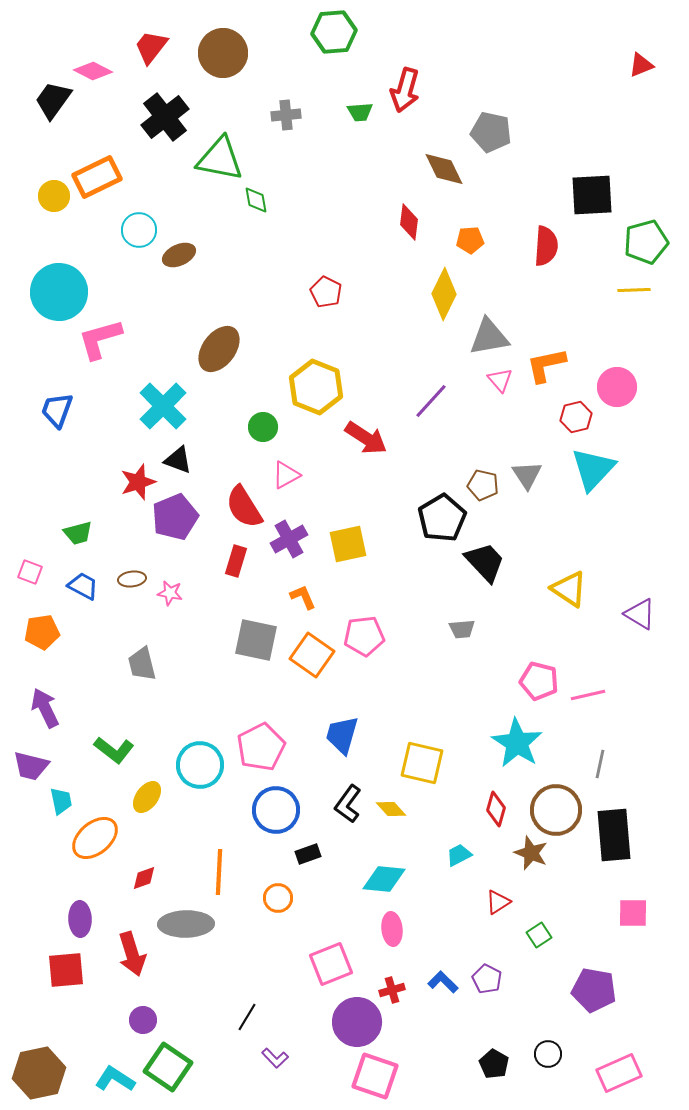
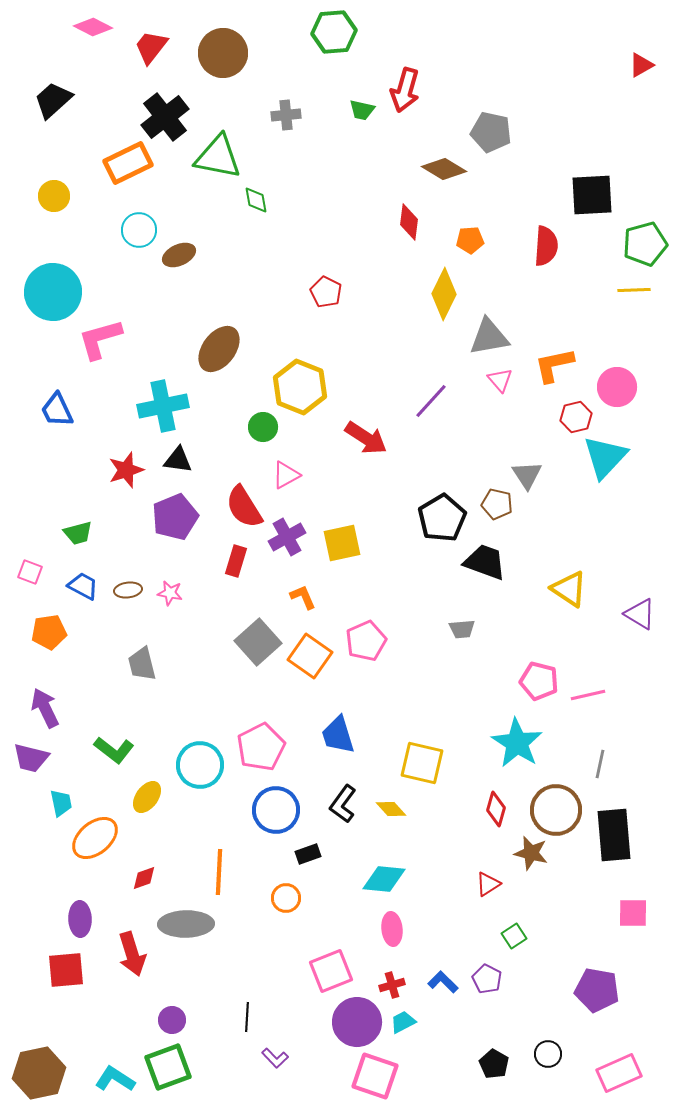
red triangle at (641, 65): rotated 8 degrees counterclockwise
pink diamond at (93, 71): moved 44 px up
black trapezoid at (53, 100): rotated 12 degrees clockwise
green trapezoid at (360, 112): moved 2 px right, 2 px up; rotated 16 degrees clockwise
green triangle at (220, 159): moved 2 px left, 2 px up
brown diamond at (444, 169): rotated 33 degrees counterclockwise
orange rectangle at (97, 177): moved 31 px right, 14 px up
green pentagon at (646, 242): moved 1 px left, 2 px down
cyan circle at (59, 292): moved 6 px left
orange L-shape at (546, 365): moved 8 px right
yellow hexagon at (316, 387): moved 16 px left
cyan cross at (163, 406): rotated 33 degrees clockwise
blue trapezoid at (57, 410): rotated 45 degrees counterclockwise
black triangle at (178, 460): rotated 12 degrees counterclockwise
cyan triangle at (593, 469): moved 12 px right, 12 px up
red star at (138, 482): moved 12 px left, 12 px up
brown pentagon at (483, 485): moved 14 px right, 19 px down
purple cross at (289, 539): moved 2 px left, 2 px up
yellow square at (348, 544): moved 6 px left, 1 px up
black trapezoid at (485, 562): rotated 27 degrees counterclockwise
brown ellipse at (132, 579): moved 4 px left, 11 px down
orange pentagon at (42, 632): moved 7 px right
pink pentagon at (364, 636): moved 2 px right, 5 px down; rotated 18 degrees counterclockwise
gray square at (256, 640): moved 2 px right, 2 px down; rotated 36 degrees clockwise
orange square at (312, 655): moved 2 px left, 1 px down
blue trapezoid at (342, 735): moved 4 px left; rotated 33 degrees counterclockwise
purple trapezoid at (31, 766): moved 8 px up
cyan trapezoid at (61, 801): moved 2 px down
black L-shape at (348, 804): moved 5 px left
brown star at (531, 853): rotated 8 degrees counterclockwise
cyan trapezoid at (459, 855): moved 56 px left, 167 px down
orange circle at (278, 898): moved 8 px right
red triangle at (498, 902): moved 10 px left, 18 px up
green square at (539, 935): moved 25 px left, 1 px down
pink square at (331, 964): moved 7 px down
red cross at (392, 990): moved 5 px up
purple pentagon at (594, 990): moved 3 px right
black line at (247, 1017): rotated 28 degrees counterclockwise
purple circle at (143, 1020): moved 29 px right
green square at (168, 1067): rotated 36 degrees clockwise
